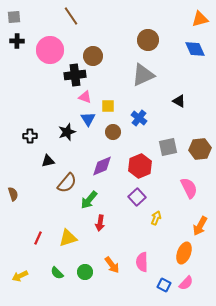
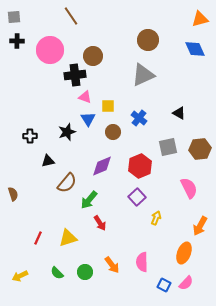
black triangle at (179, 101): moved 12 px down
red arrow at (100, 223): rotated 42 degrees counterclockwise
